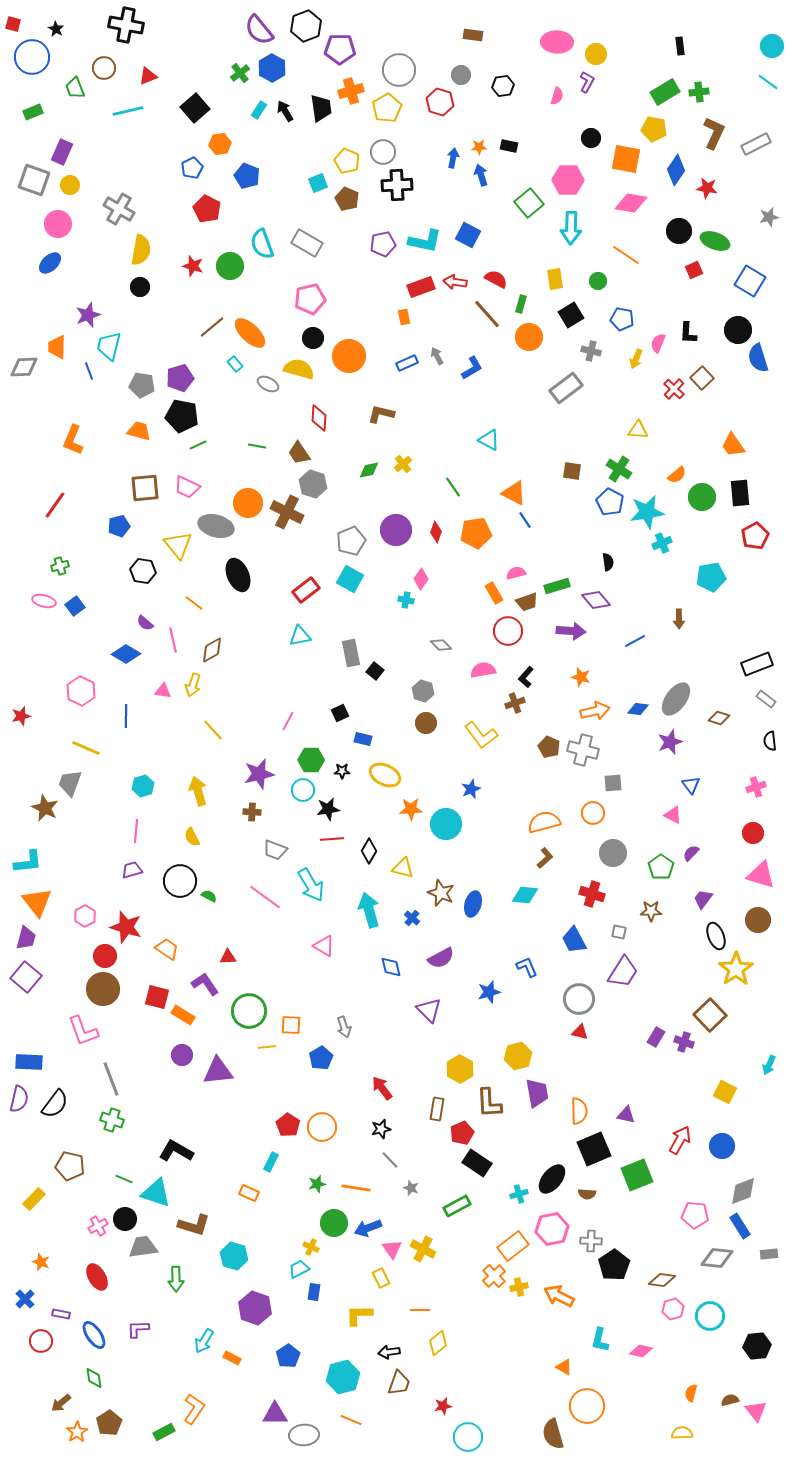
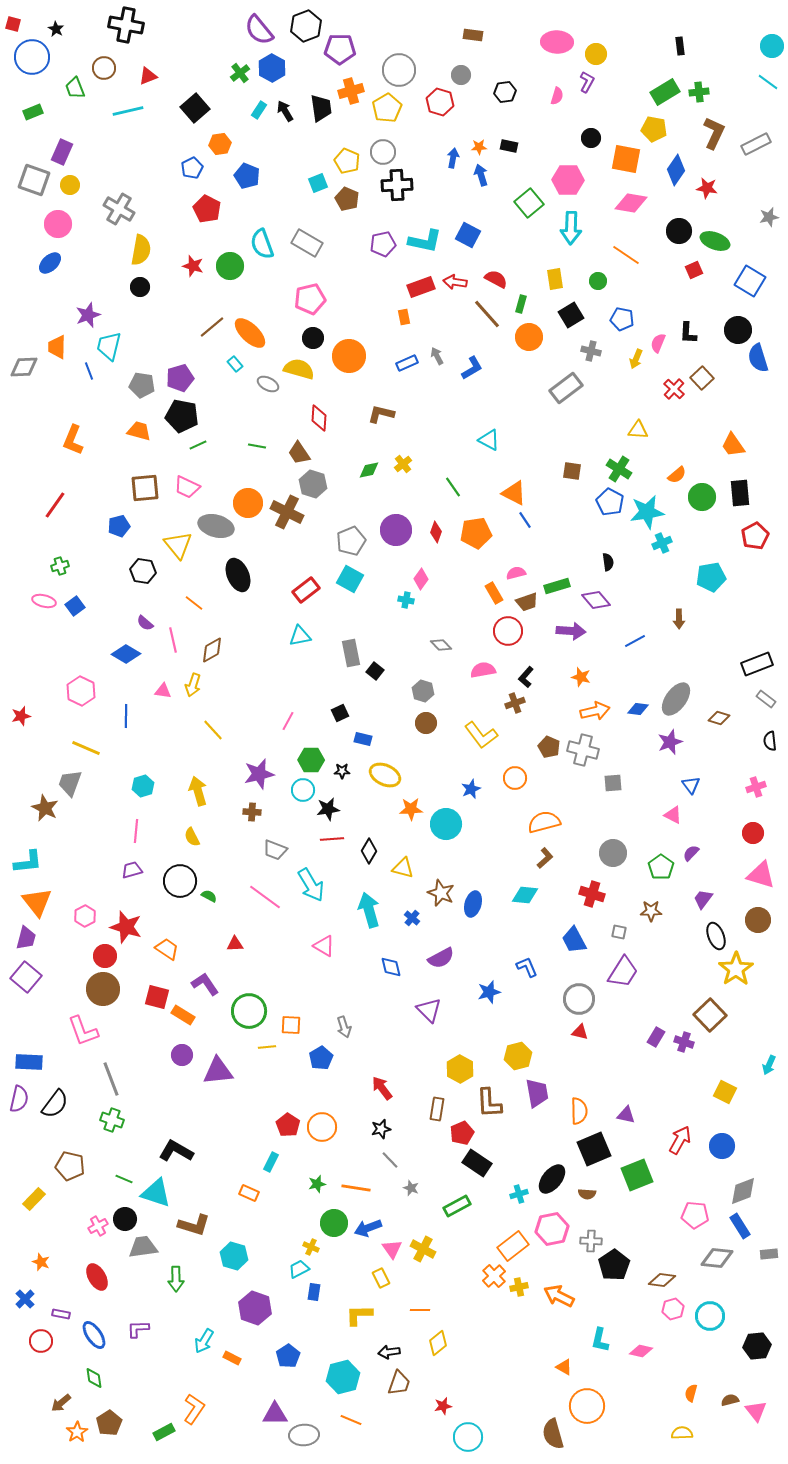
black hexagon at (503, 86): moved 2 px right, 6 px down
orange circle at (593, 813): moved 78 px left, 35 px up
red triangle at (228, 957): moved 7 px right, 13 px up
